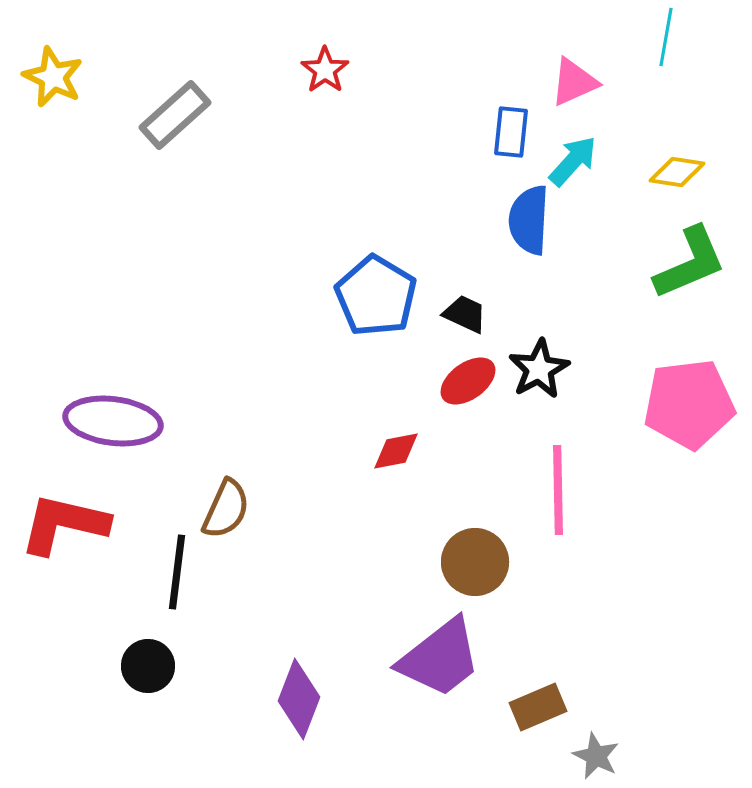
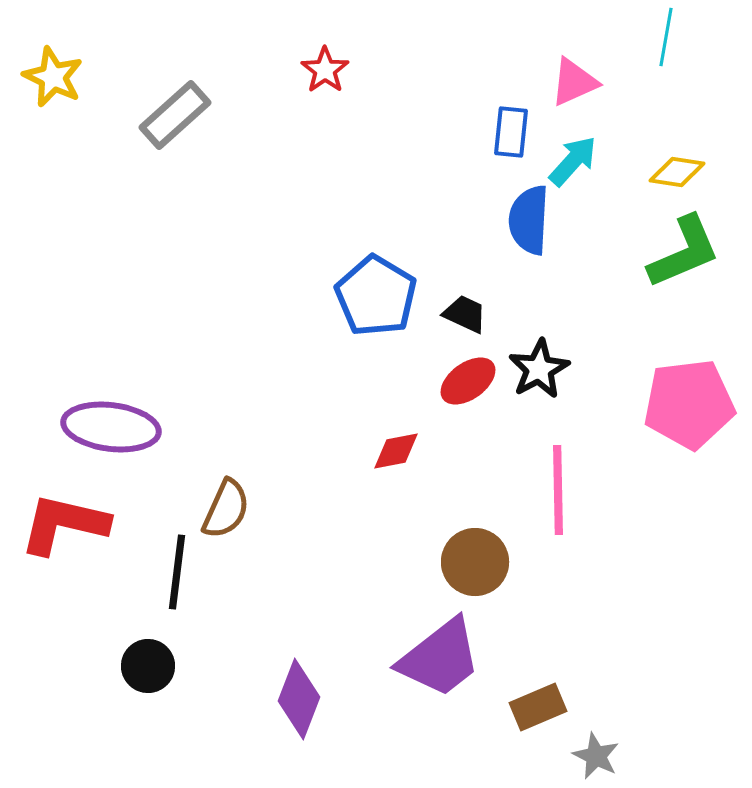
green L-shape: moved 6 px left, 11 px up
purple ellipse: moved 2 px left, 6 px down
